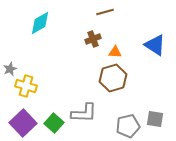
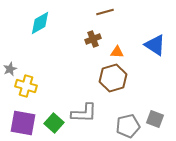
orange triangle: moved 2 px right
gray square: rotated 12 degrees clockwise
purple square: rotated 36 degrees counterclockwise
